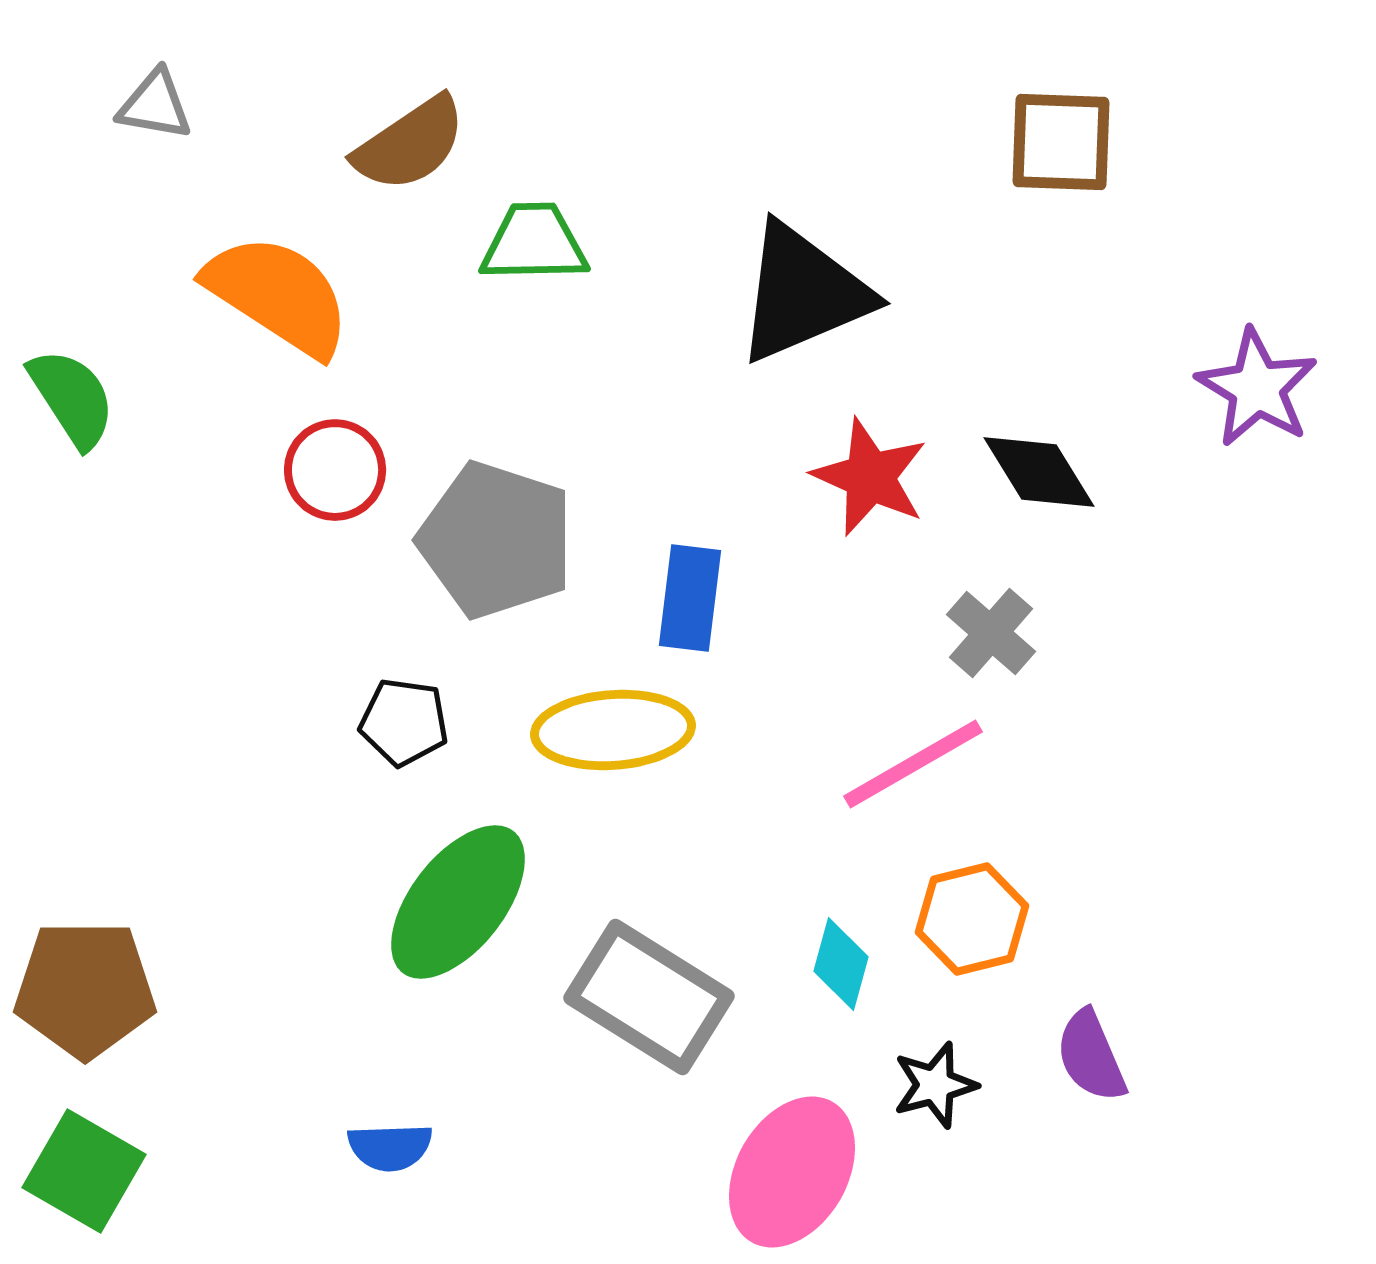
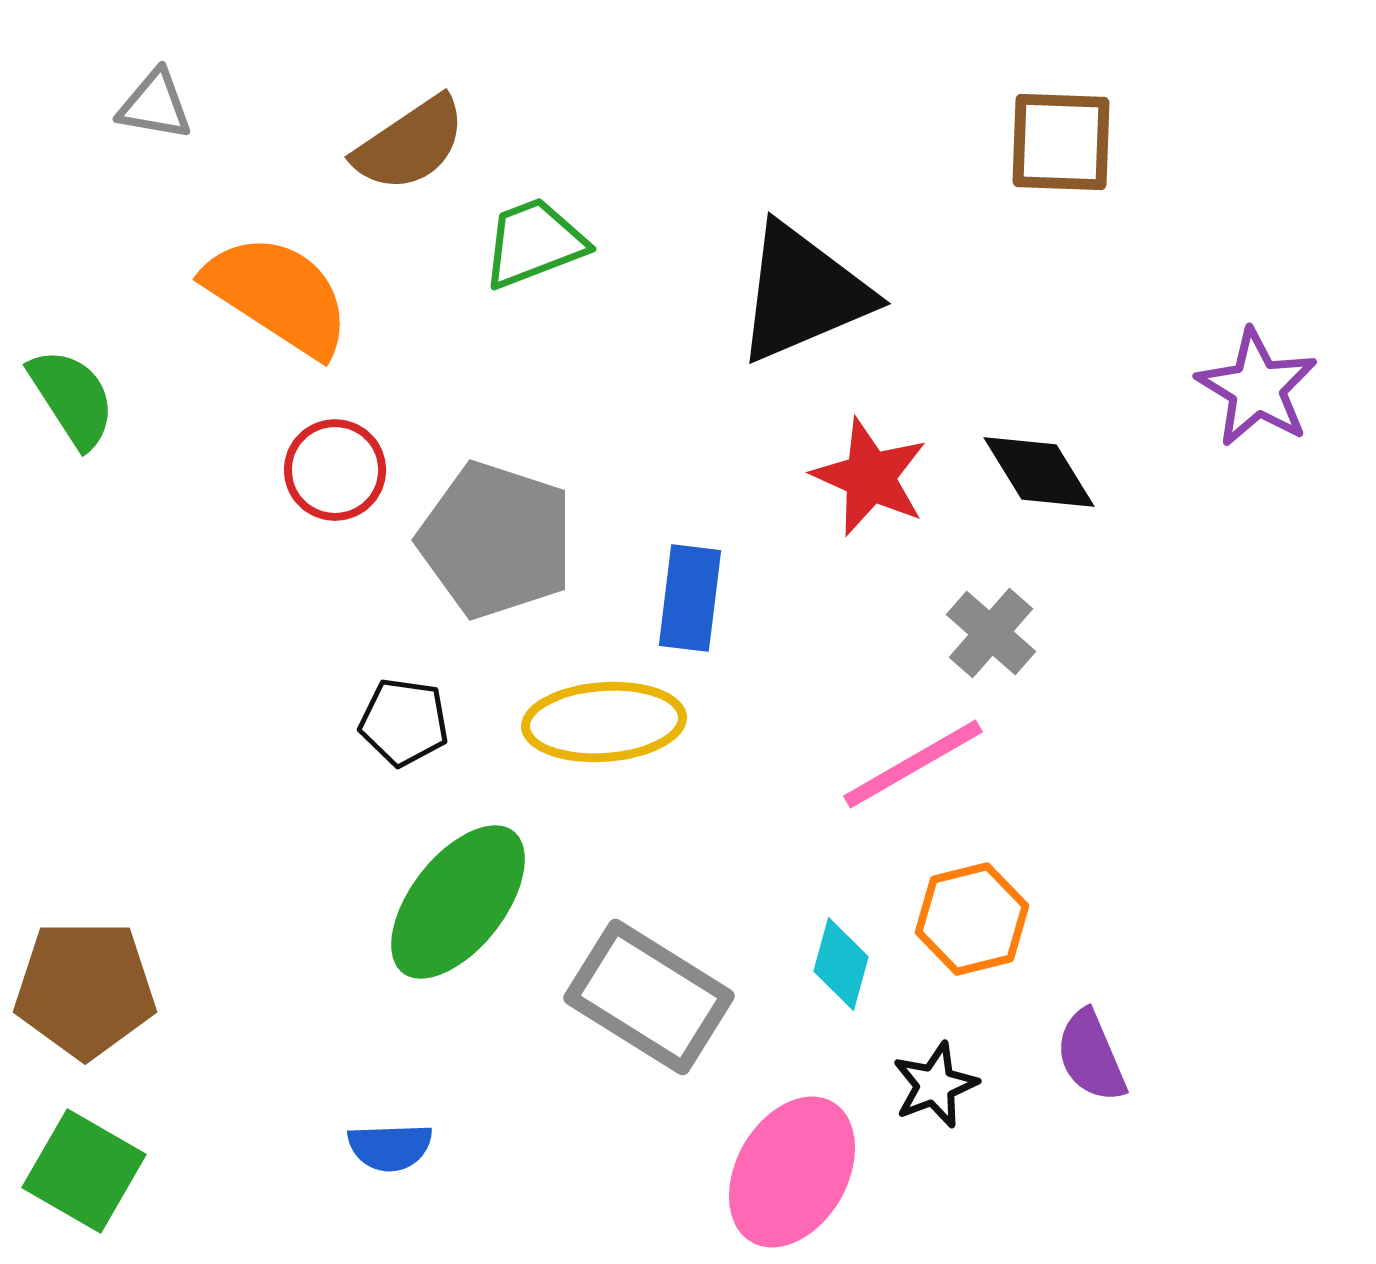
green trapezoid: rotated 20 degrees counterclockwise
yellow ellipse: moved 9 px left, 8 px up
black star: rotated 6 degrees counterclockwise
